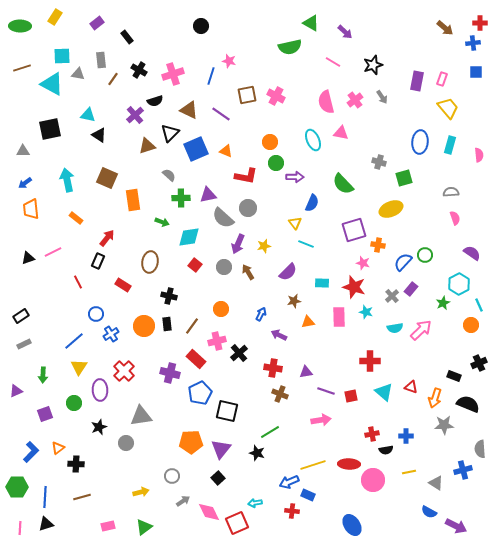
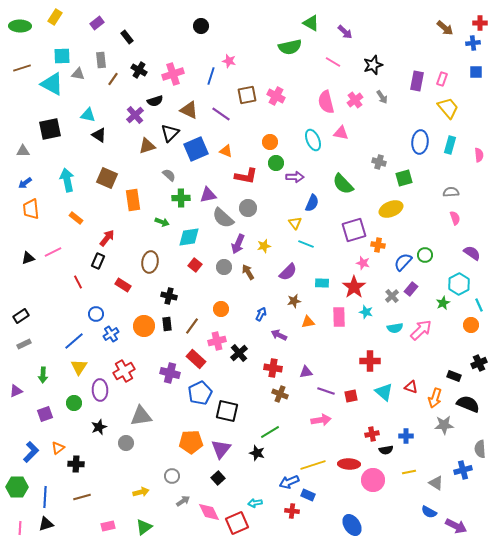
red star at (354, 287): rotated 20 degrees clockwise
red cross at (124, 371): rotated 15 degrees clockwise
